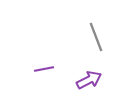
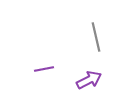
gray line: rotated 8 degrees clockwise
